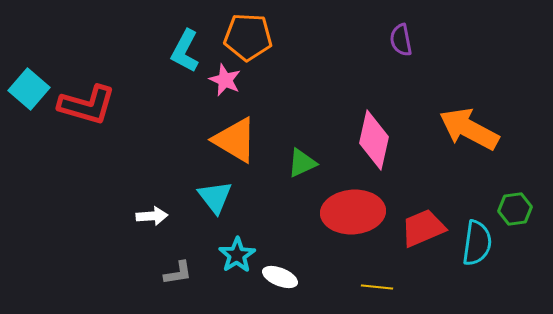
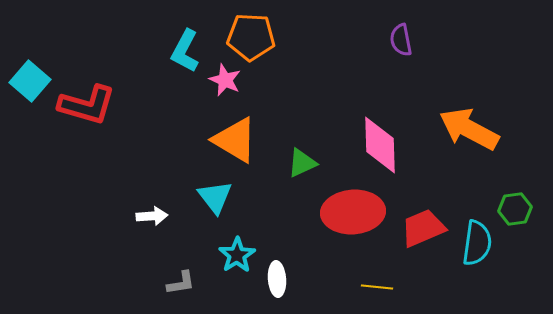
orange pentagon: moved 3 px right
cyan square: moved 1 px right, 8 px up
pink diamond: moved 6 px right, 5 px down; rotated 14 degrees counterclockwise
gray L-shape: moved 3 px right, 10 px down
white ellipse: moved 3 px left, 2 px down; rotated 64 degrees clockwise
